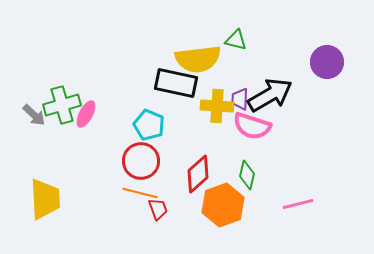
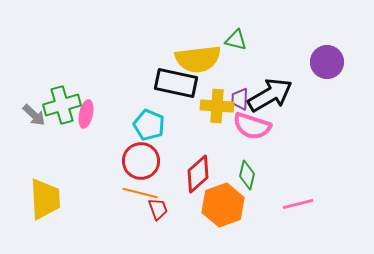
pink ellipse: rotated 16 degrees counterclockwise
